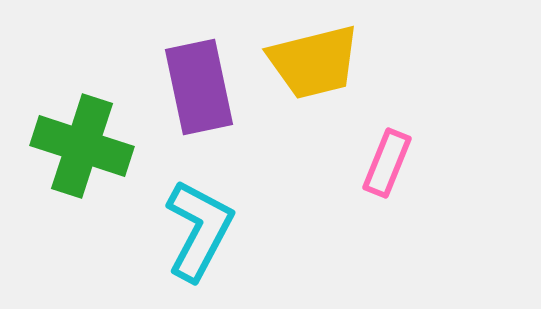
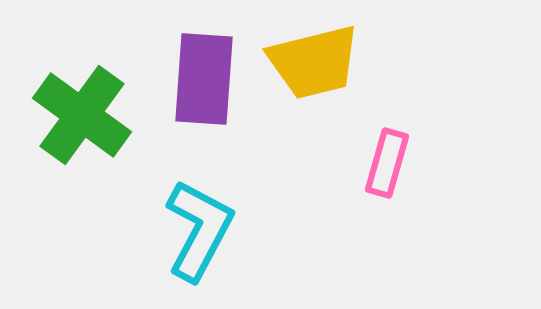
purple rectangle: moved 5 px right, 8 px up; rotated 16 degrees clockwise
green cross: moved 31 px up; rotated 18 degrees clockwise
pink rectangle: rotated 6 degrees counterclockwise
